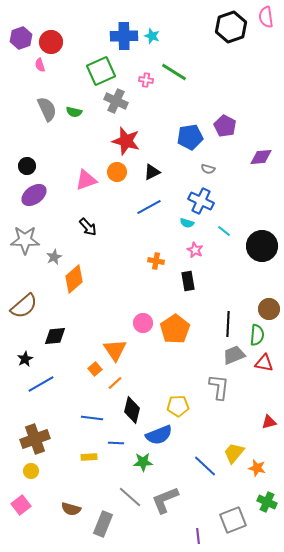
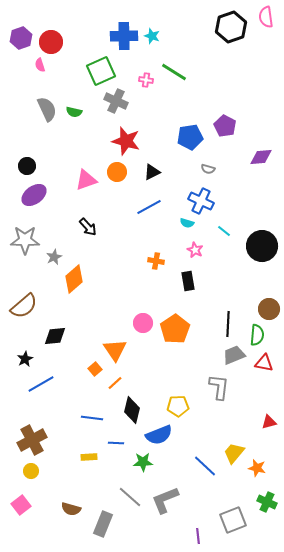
brown cross at (35, 439): moved 3 px left, 1 px down; rotated 8 degrees counterclockwise
